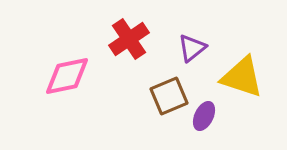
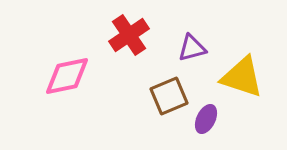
red cross: moved 4 px up
purple triangle: rotated 24 degrees clockwise
purple ellipse: moved 2 px right, 3 px down
